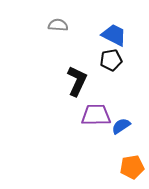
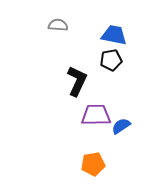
blue trapezoid: rotated 16 degrees counterclockwise
orange pentagon: moved 39 px left, 3 px up
